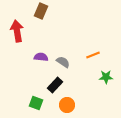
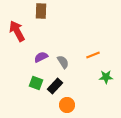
brown rectangle: rotated 21 degrees counterclockwise
red arrow: rotated 20 degrees counterclockwise
purple semicircle: rotated 32 degrees counterclockwise
gray semicircle: rotated 24 degrees clockwise
black rectangle: moved 1 px down
green square: moved 20 px up
